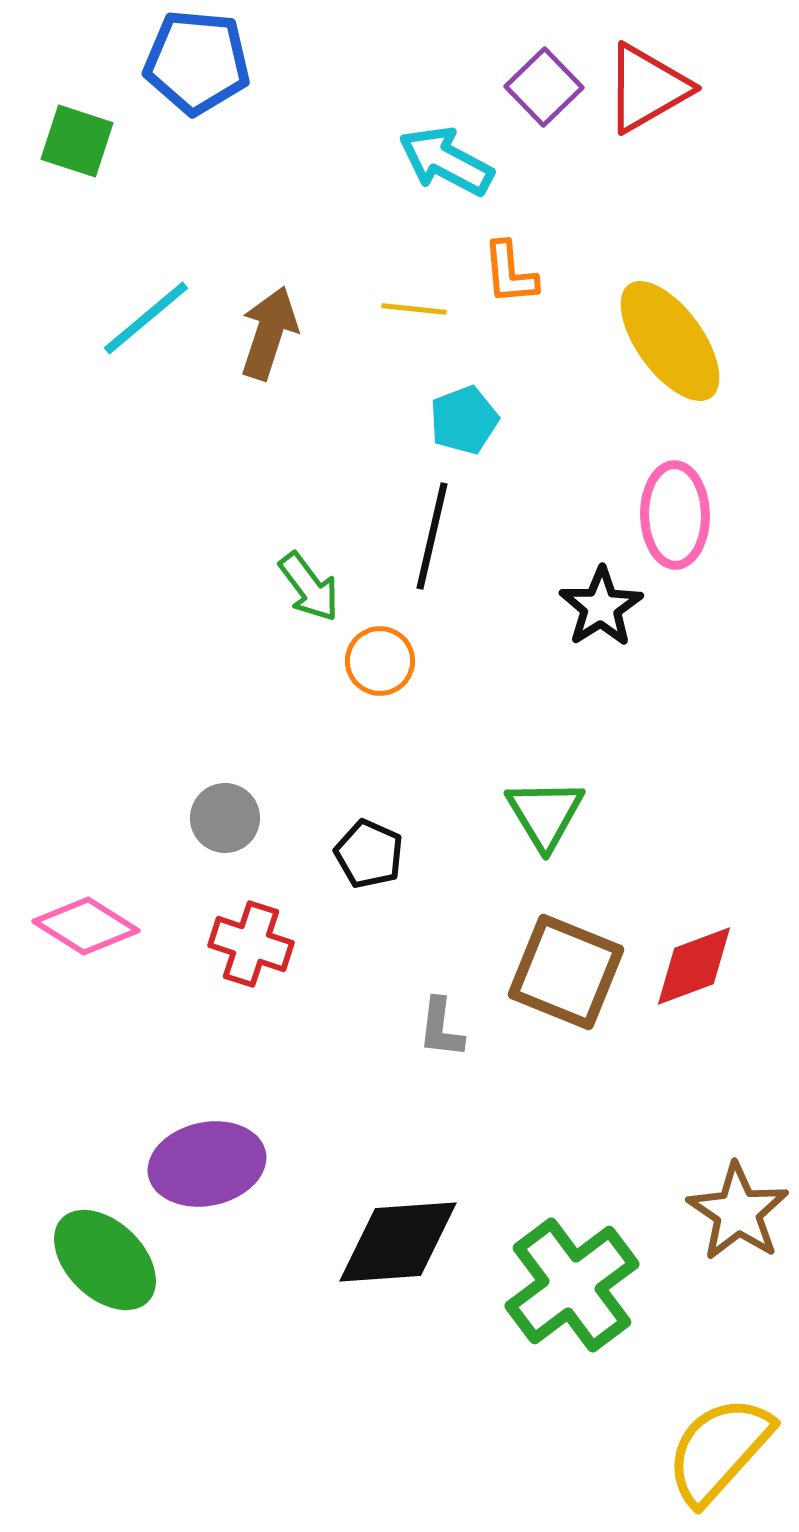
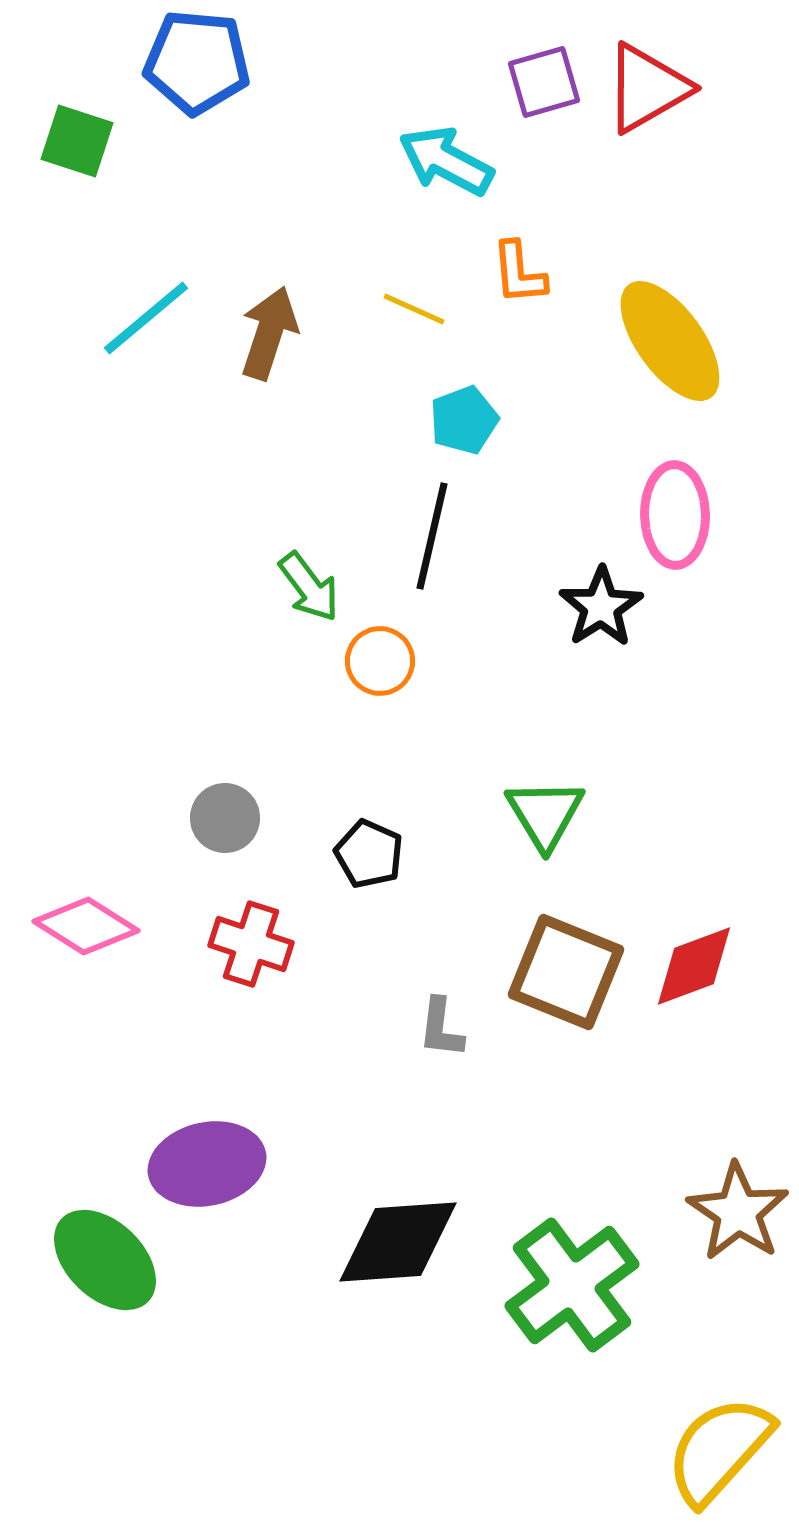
purple square: moved 5 px up; rotated 28 degrees clockwise
orange L-shape: moved 9 px right
yellow line: rotated 18 degrees clockwise
